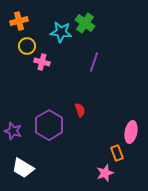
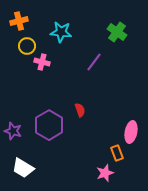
green cross: moved 32 px right, 9 px down
purple line: rotated 18 degrees clockwise
